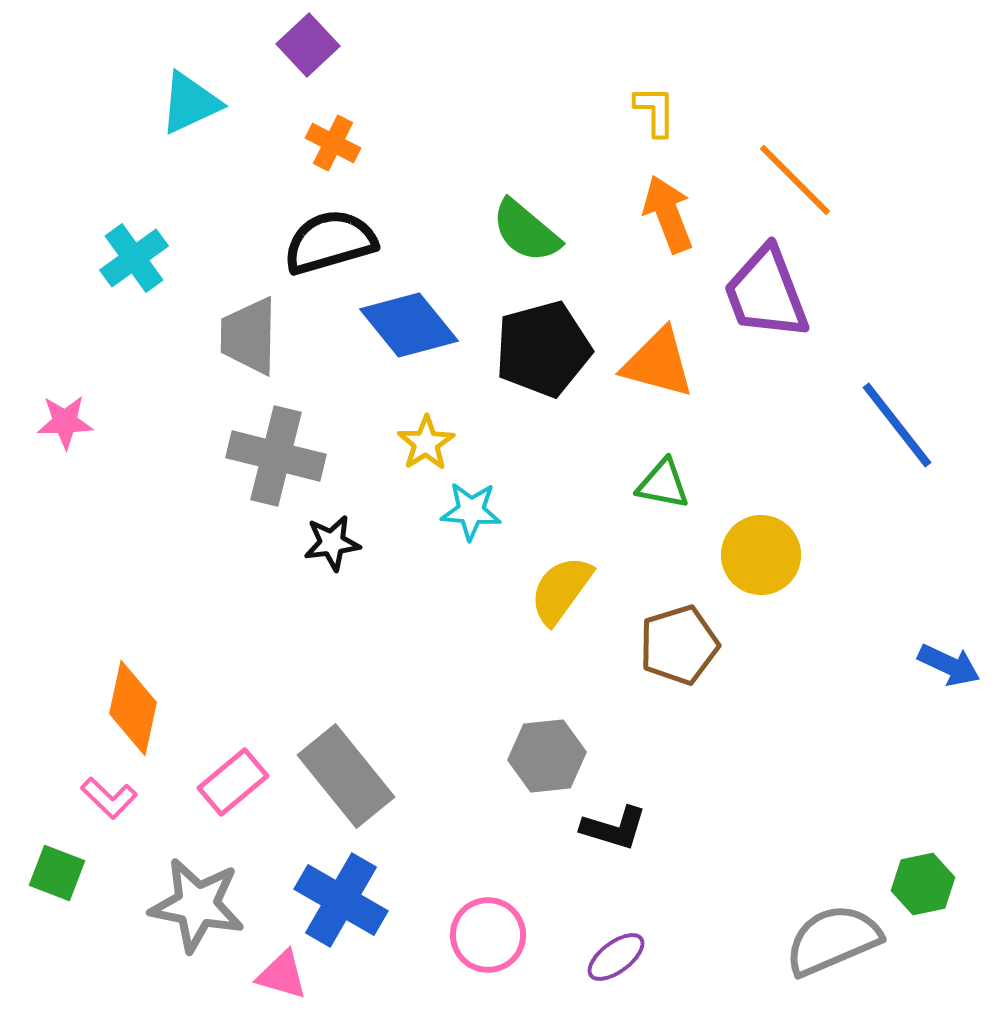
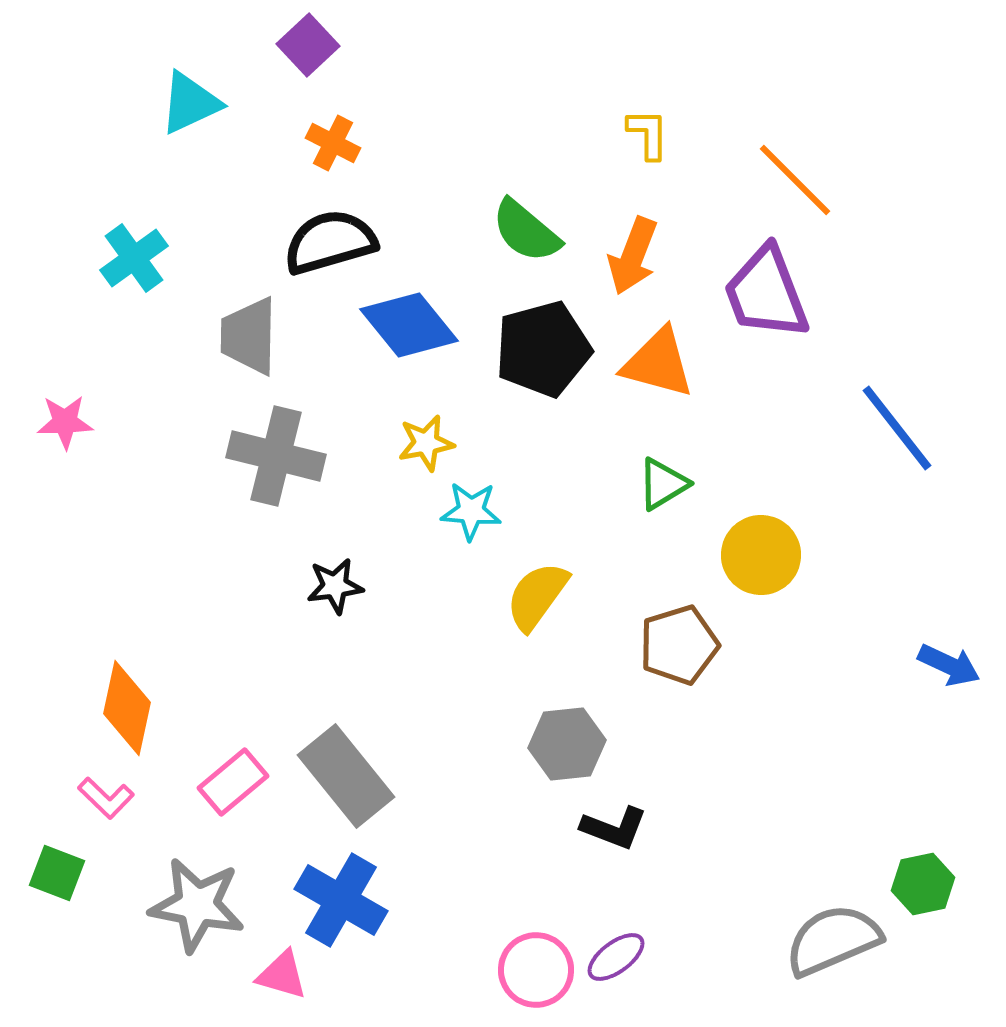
yellow L-shape: moved 7 px left, 23 px down
orange arrow: moved 35 px left, 42 px down; rotated 138 degrees counterclockwise
blue line: moved 3 px down
yellow star: rotated 22 degrees clockwise
green triangle: rotated 42 degrees counterclockwise
black star: moved 3 px right, 43 px down
yellow semicircle: moved 24 px left, 6 px down
orange diamond: moved 6 px left
gray hexagon: moved 20 px right, 12 px up
pink L-shape: moved 3 px left
black L-shape: rotated 4 degrees clockwise
pink circle: moved 48 px right, 35 px down
